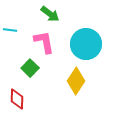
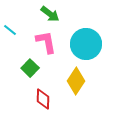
cyan line: rotated 32 degrees clockwise
pink L-shape: moved 2 px right
red diamond: moved 26 px right
